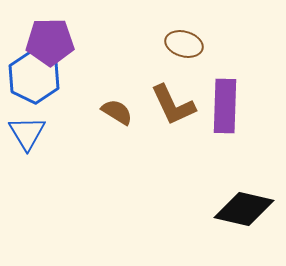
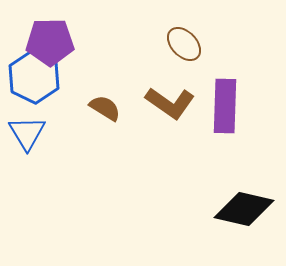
brown ellipse: rotated 30 degrees clockwise
brown L-shape: moved 3 px left, 2 px up; rotated 30 degrees counterclockwise
brown semicircle: moved 12 px left, 4 px up
